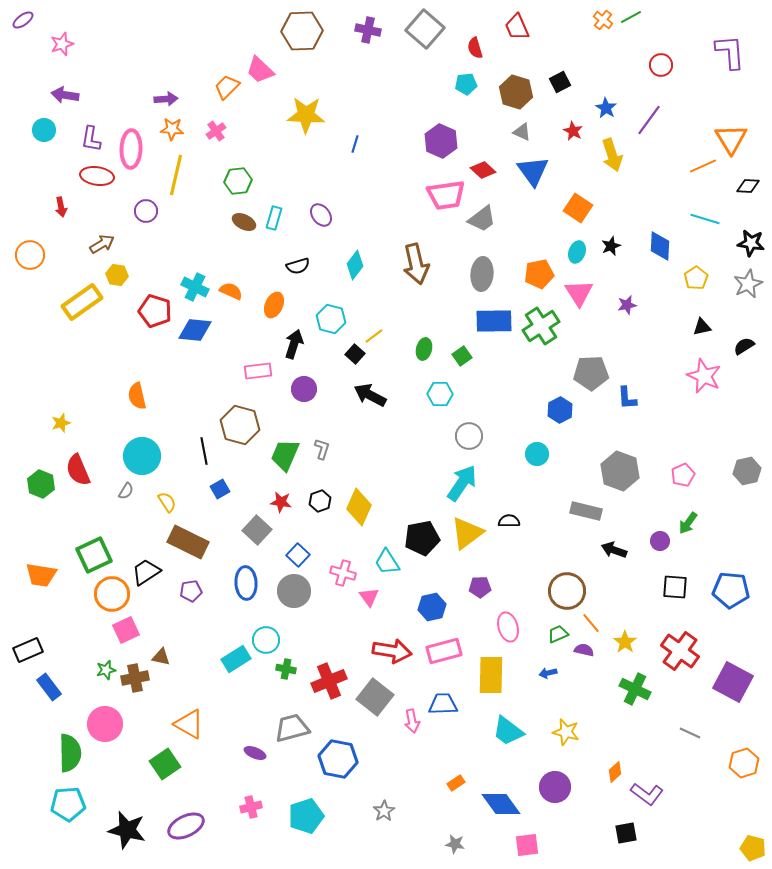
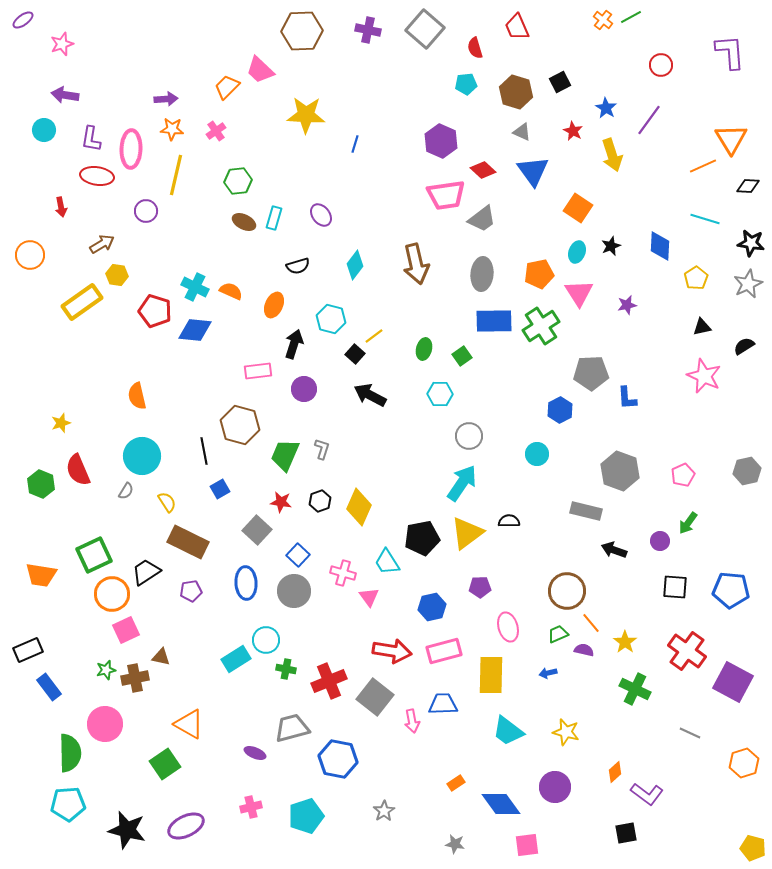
red cross at (680, 651): moved 7 px right
